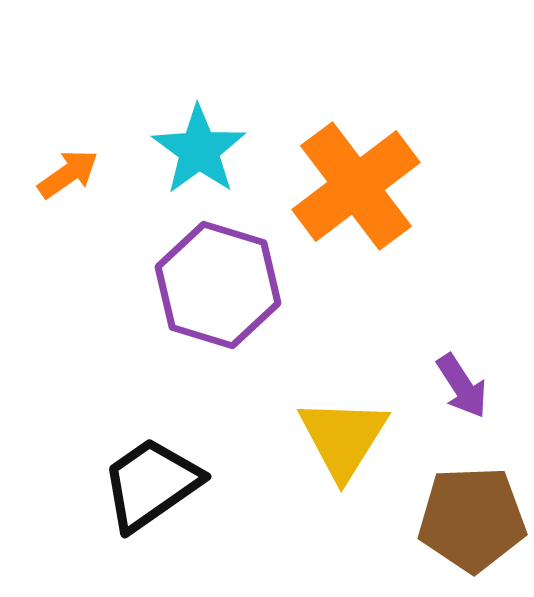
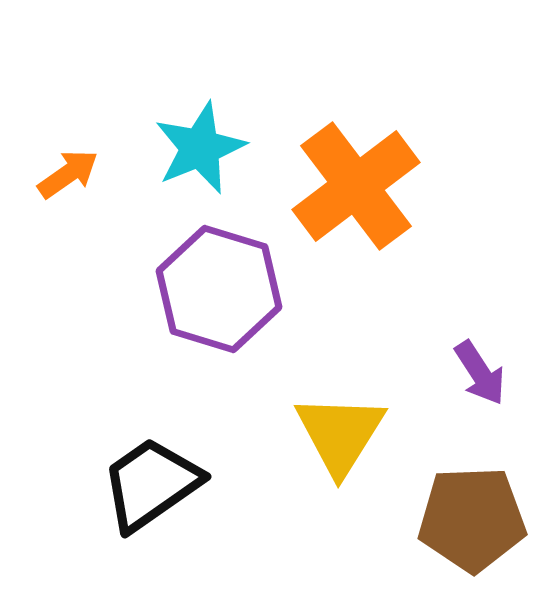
cyan star: moved 1 px right, 2 px up; rotated 14 degrees clockwise
purple hexagon: moved 1 px right, 4 px down
purple arrow: moved 18 px right, 13 px up
yellow triangle: moved 3 px left, 4 px up
